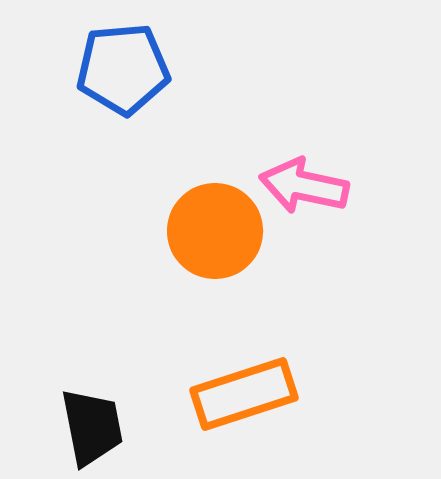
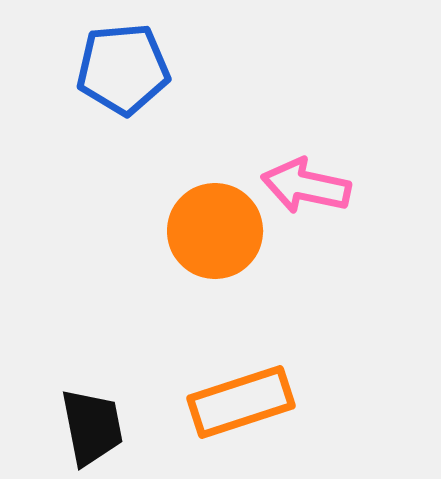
pink arrow: moved 2 px right
orange rectangle: moved 3 px left, 8 px down
